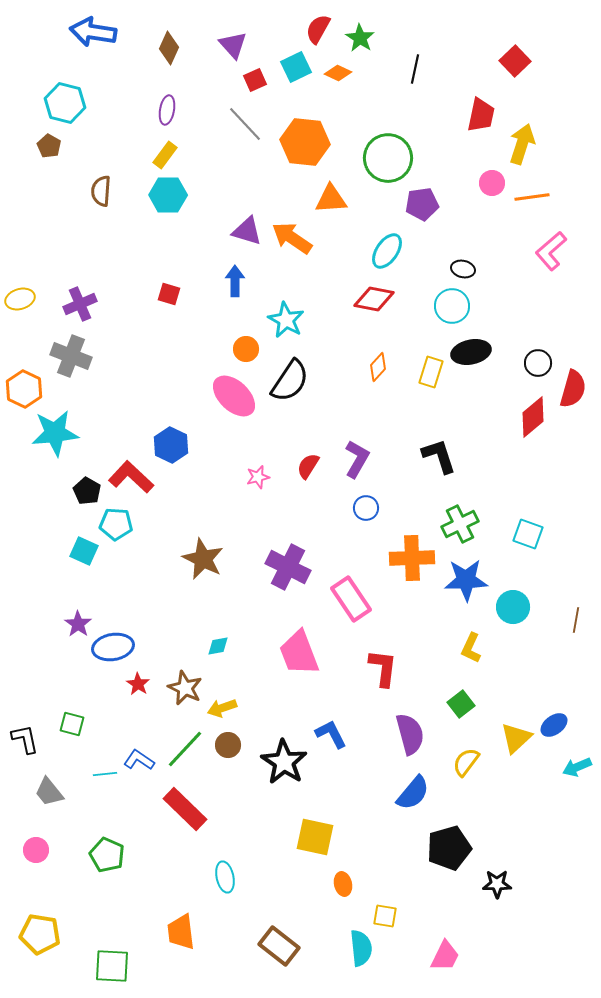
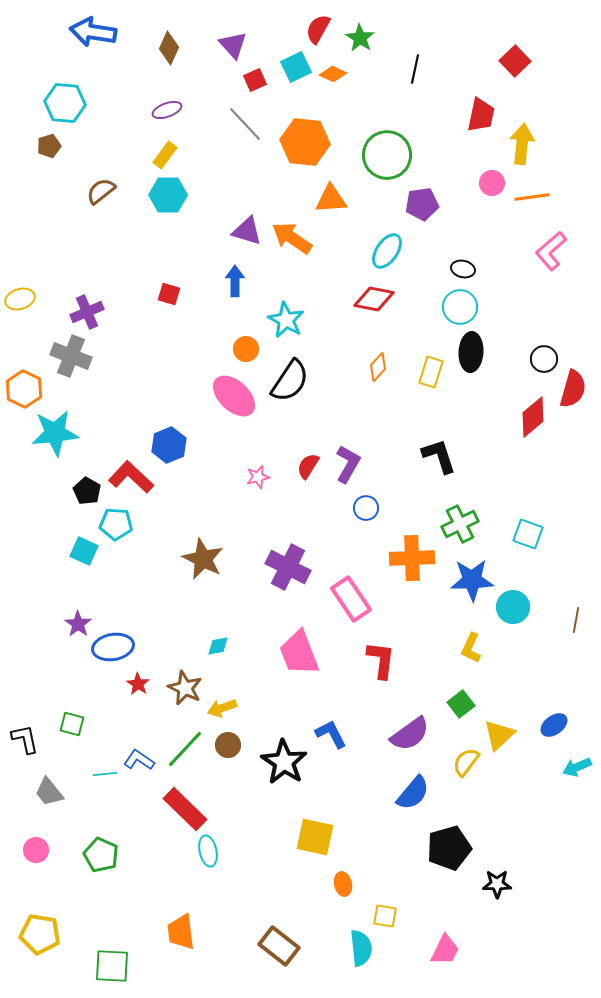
orange diamond at (338, 73): moved 5 px left, 1 px down
cyan hexagon at (65, 103): rotated 9 degrees counterclockwise
purple ellipse at (167, 110): rotated 60 degrees clockwise
yellow arrow at (522, 144): rotated 12 degrees counterclockwise
brown pentagon at (49, 146): rotated 25 degrees clockwise
green circle at (388, 158): moved 1 px left, 3 px up
brown semicircle at (101, 191): rotated 48 degrees clockwise
purple cross at (80, 304): moved 7 px right, 8 px down
cyan circle at (452, 306): moved 8 px right, 1 px down
black ellipse at (471, 352): rotated 75 degrees counterclockwise
black circle at (538, 363): moved 6 px right, 4 px up
blue hexagon at (171, 445): moved 2 px left; rotated 12 degrees clockwise
purple L-shape at (357, 459): moved 9 px left, 5 px down
blue star at (466, 580): moved 6 px right
red L-shape at (383, 668): moved 2 px left, 8 px up
purple semicircle at (410, 734): rotated 69 degrees clockwise
yellow triangle at (516, 738): moved 17 px left, 3 px up
green pentagon at (107, 855): moved 6 px left
cyan ellipse at (225, 877): moved 17 px left, 26 px up
pink trapezoid at (445, 956): moved 6 px up
